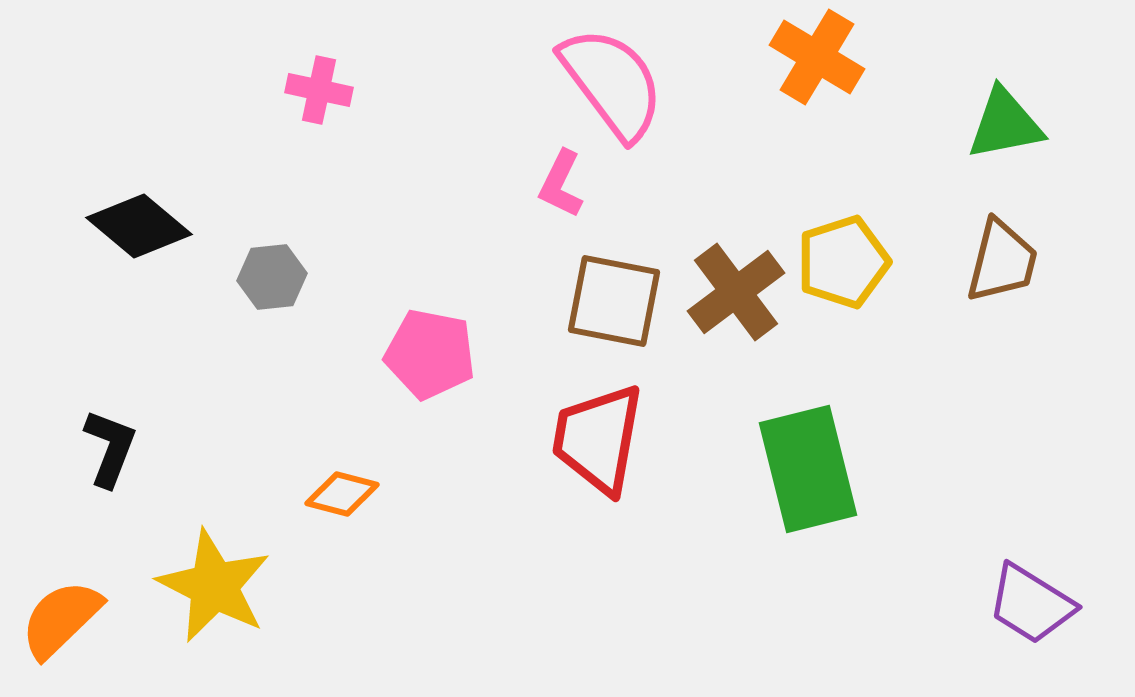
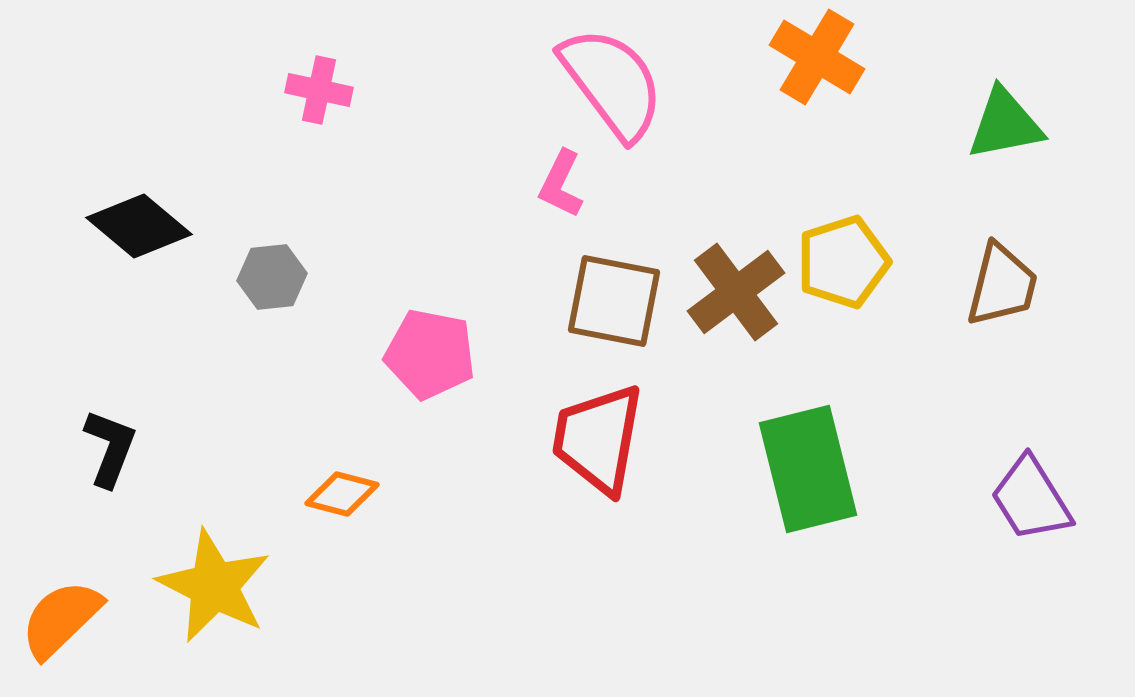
brown trapezoid: moved 24 px down
purple trapezoid: moved 105 px up; rotated 26 degrees clockwise
